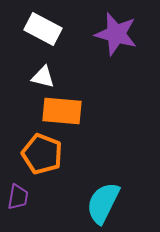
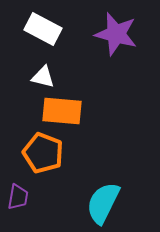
orange pentagon: moved 1 px right, 1 px up
